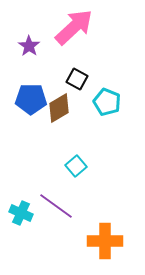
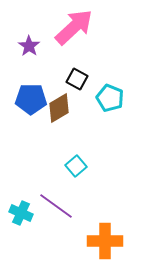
cyan pentagon: moved 3 px right, 4 px up
